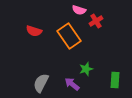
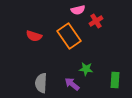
pink semicircle: moved 1 px left; rotated 32 degrees counterclockwise
red semicircle: moved 5 px down
green star: rotated 24 degrees clockwise
gray semicircle: rotated 24 degrees counterclockwise
